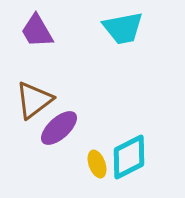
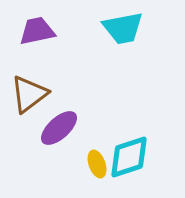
purple trapezoid: rotated 108 degrees clockwise
brown triangle: moved 5 px left, 6 px up
cyan diamond: rotated 9 degrees clockwise
